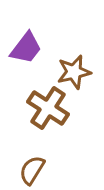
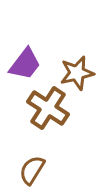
purple trapezoid: moved 1 px left, 16 px down
brown star: moved 3 px right, 1 px down
